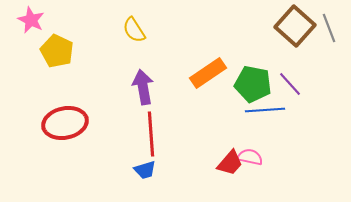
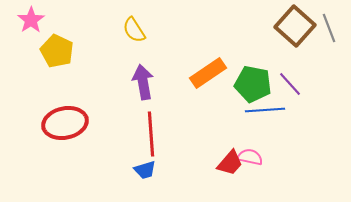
pink star: rotated 12 degrees clockwise
purple arrow: moved 5 px up
